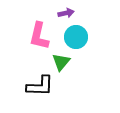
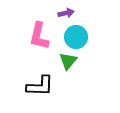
green triangle: moved 7 px right, 1 px up
